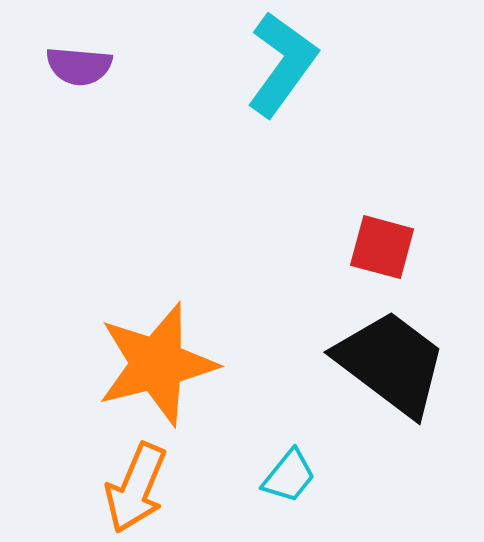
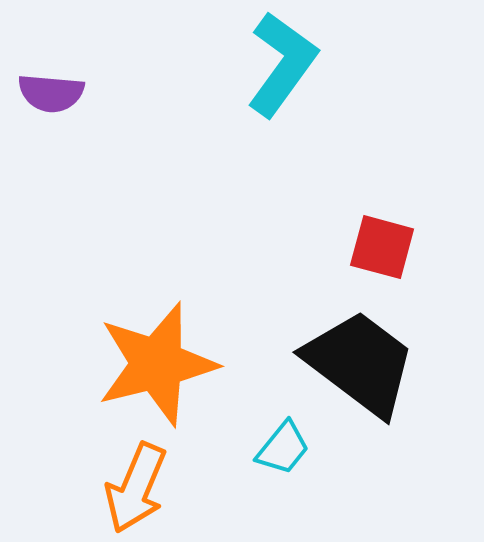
purple semicircle: moved 28 px left, 27 px down
black trapezoid: moved 31 px left
cyan trapezoid: moved 6 px left, 28 px up
